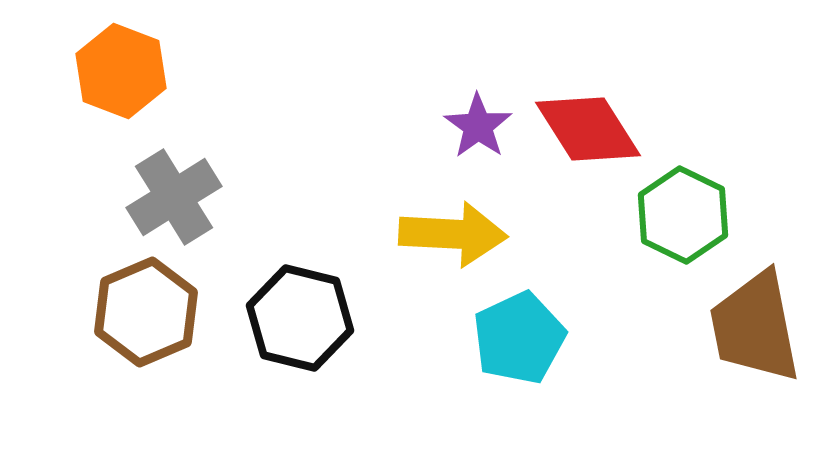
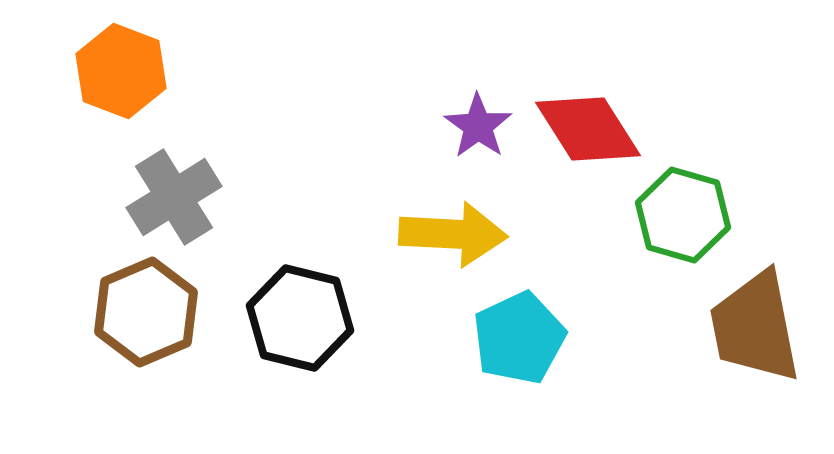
green hexagon: rotated 10 degrees counterclockwise
